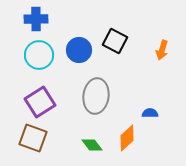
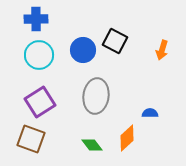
blue circle: moved 4 px right
brown square: moved 2 px left, 1 px down
